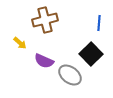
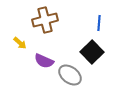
black square: moved 1 px right, 2 px up
